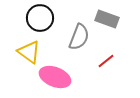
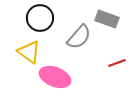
gray semicircle: rotated 20 degrees clockwise
red line: moved 11 px right, 2 px down; rotated 18 degrees clockwise
